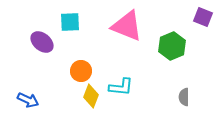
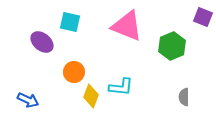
cyan square: rotated 15 degrees clockwise
orange circle: moved 7 px left, 1 px down
